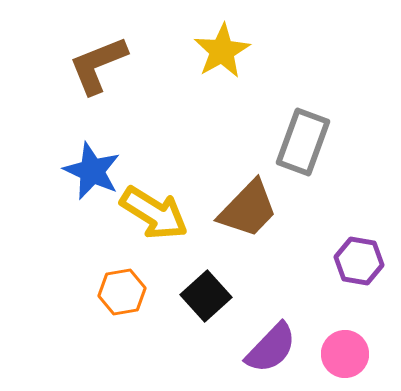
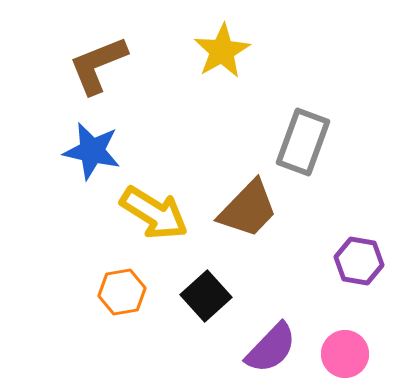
blue star: moved 20 px up; rotated 12 degrees counterclockwise
